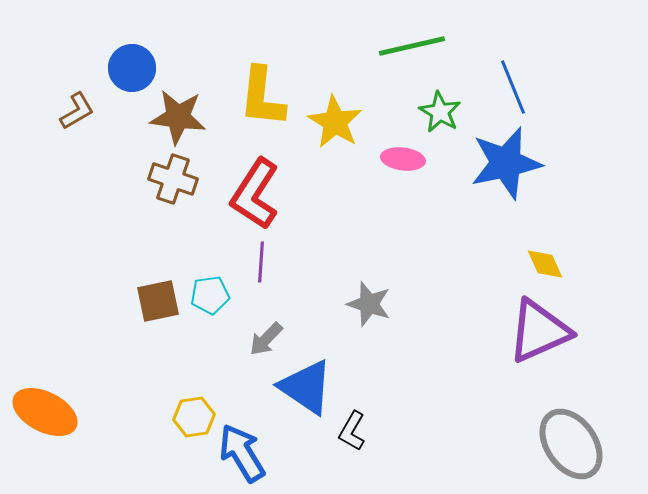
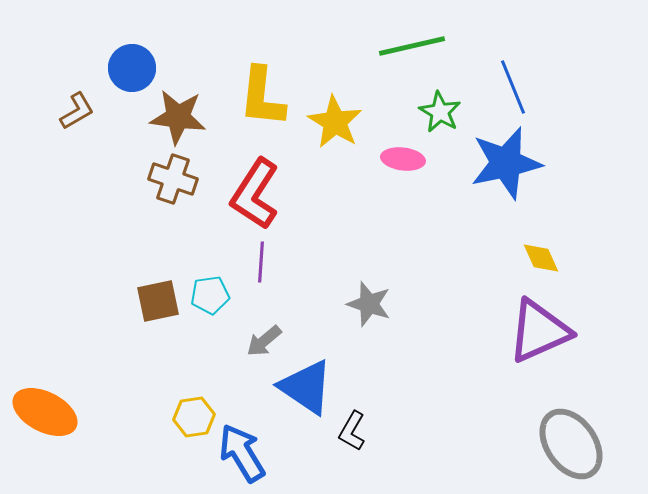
yellow diamond: moved 4 px left, 6 px up
gray arrow: moved 2 px left, 2 px down; rotated 6 degrees clockwise
